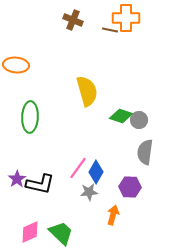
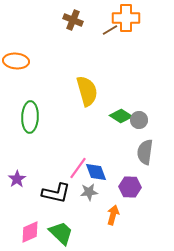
brown line: rotated 42 degrees counterclockwise
orange ellipse: moved 4 px up
green diamond: rotated 15 degrees clockwise
blue diamond: rotated 50 degrees counterclockwise
black L-shape: moved 16 px right, 9 px down
